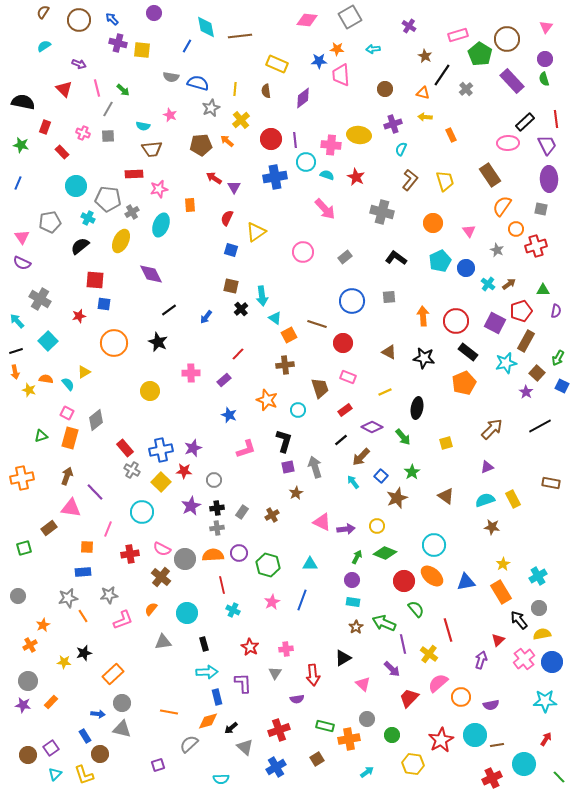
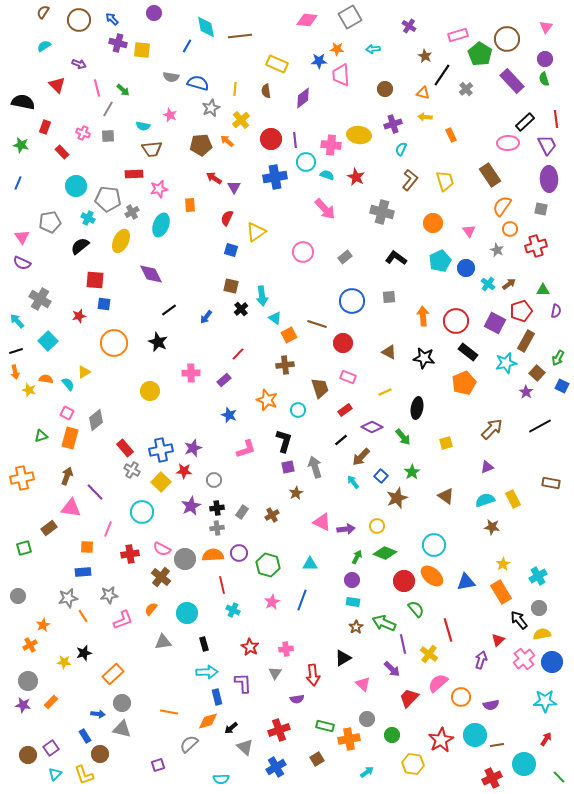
red triangle at (64, 89): moved 7 px left, 4 px up
orange circle at (516, 229): moved 6 px left
